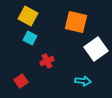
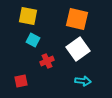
yellow square: rotated 18 degrees counterclockwise
orange square: moved 1 px right, 3 px up
cyan square: moved 3 px right, 2 px down
white square: moved 18 px left
red square: rotated 24 degrees clockwise
